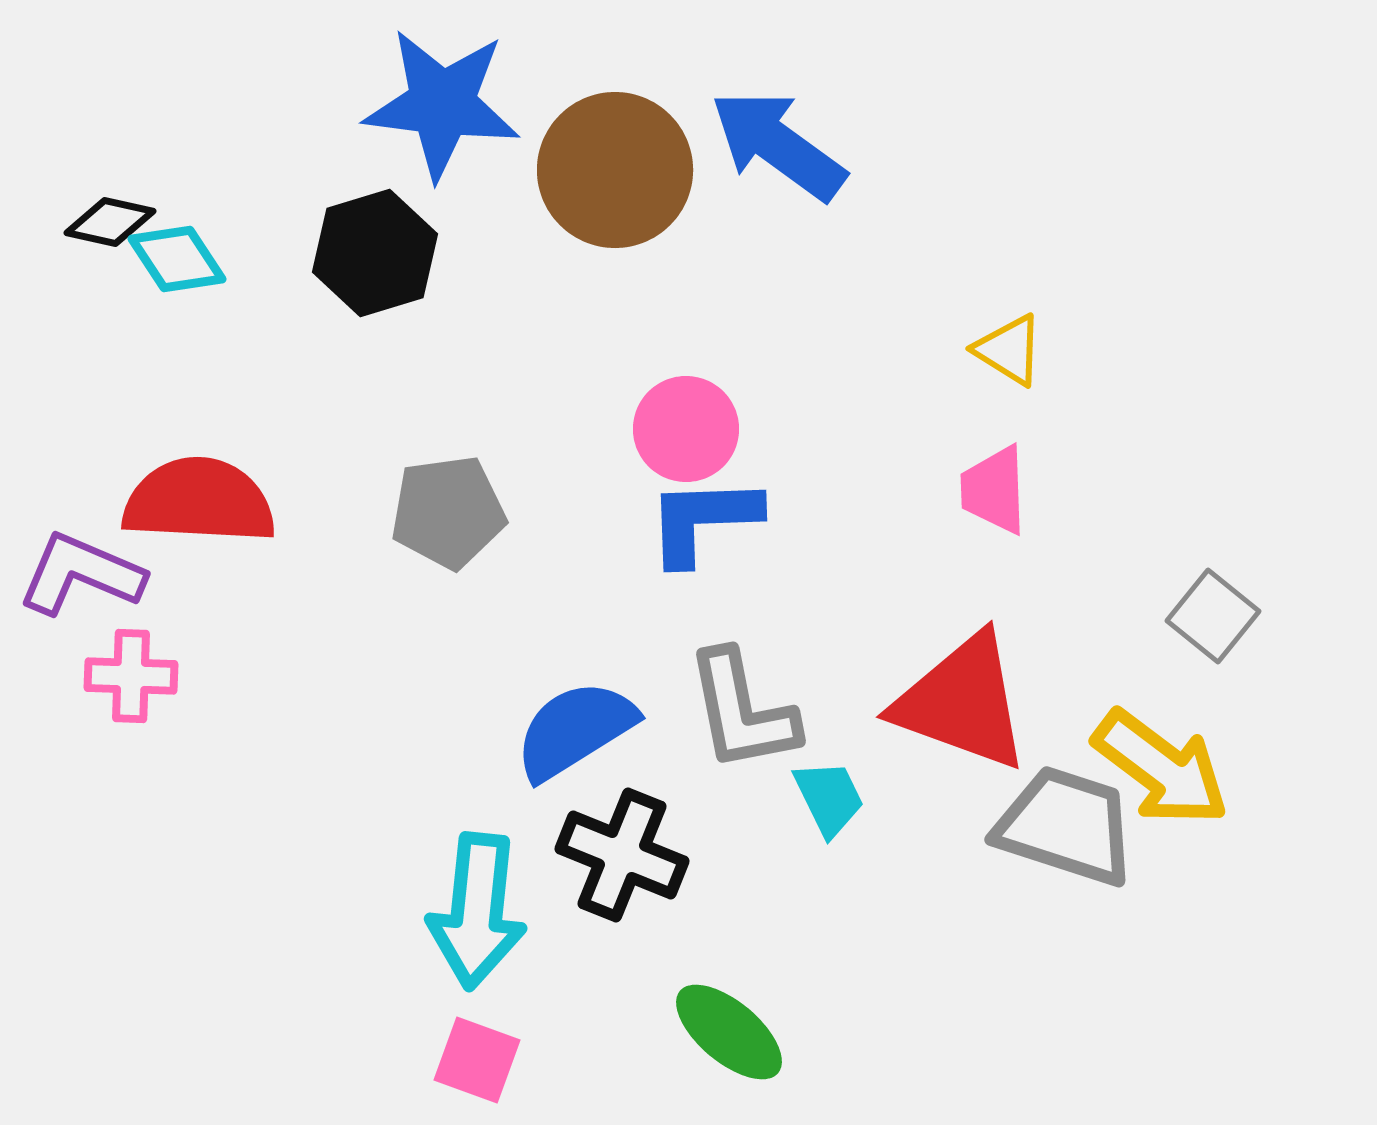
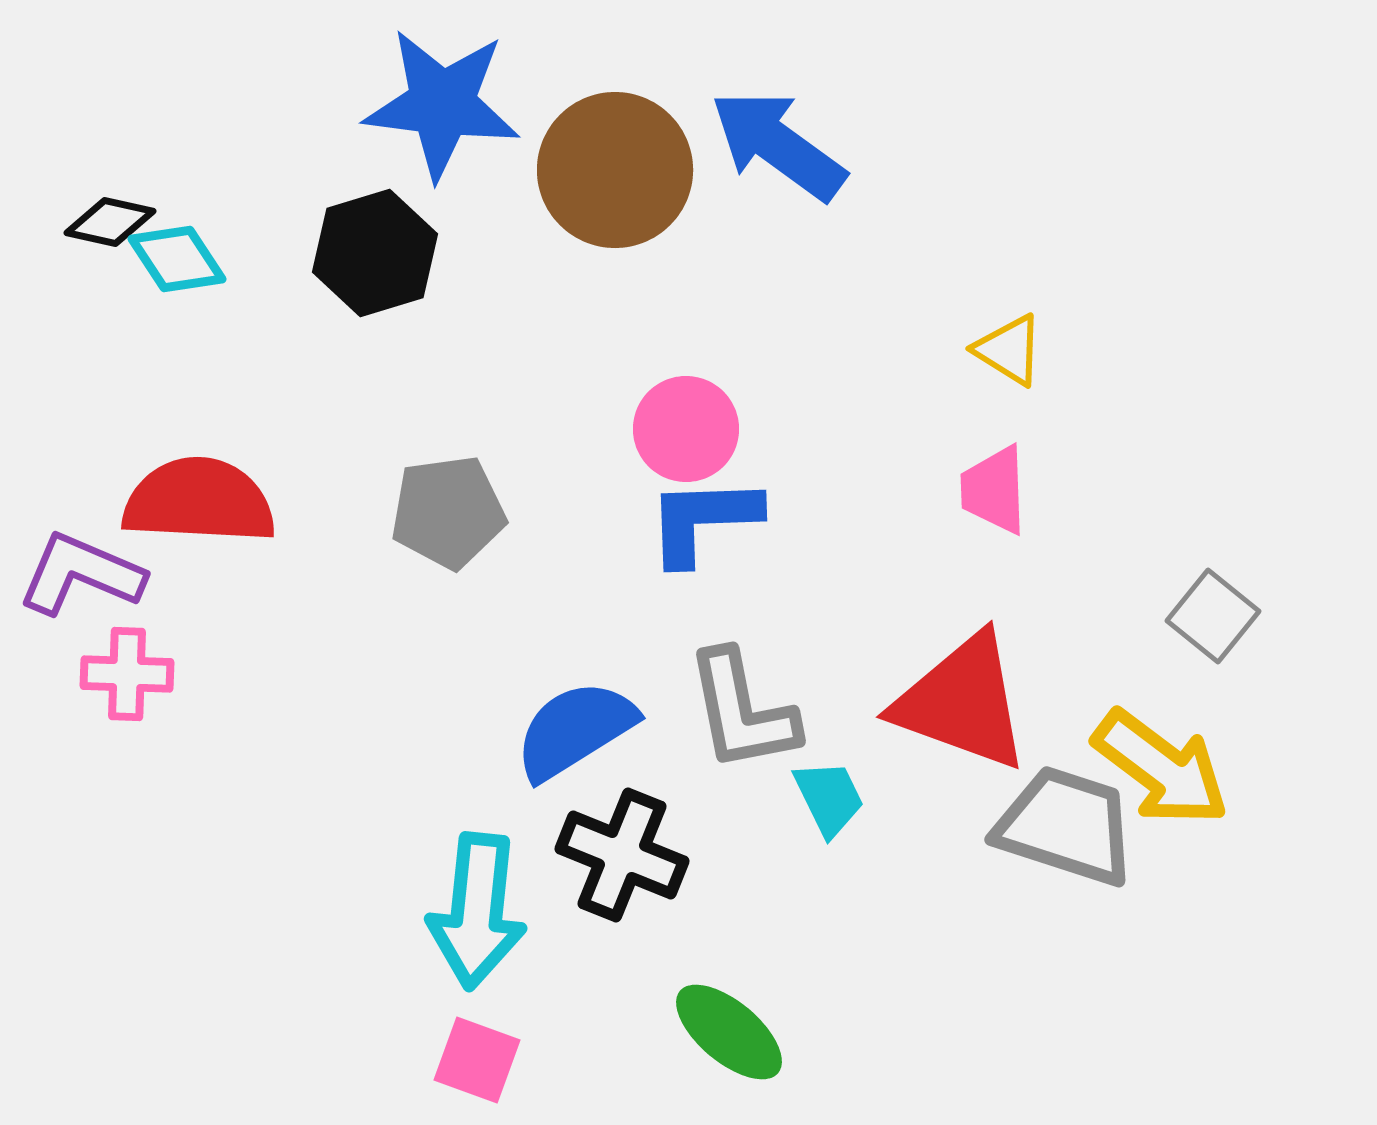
pink cross: moved 4 px left, 2 px up
